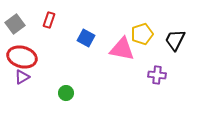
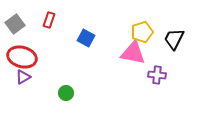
yellow pentagon: moved 2 px up
black trapezoid: moved 1 px left, 1 px up
pink triangle: moved 11 px right, 4 px down
purple triangle: moved 1 px right
